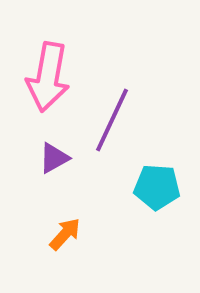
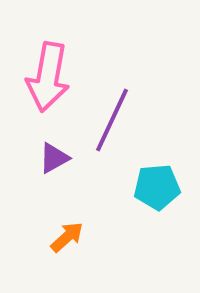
cyan pentagon: rotated 9 degrees counterclockwise
orange arrow: moved 2 px right, 3 px down; rotated 6 degrees clockwise
